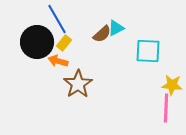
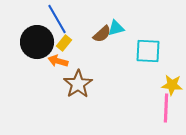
cyan triangle: rotated 12 degrees clockwise
